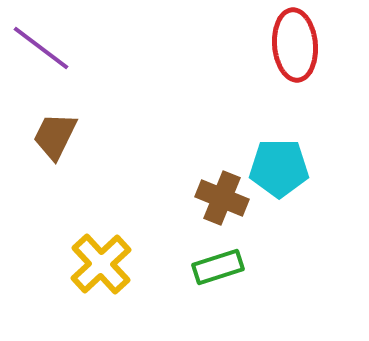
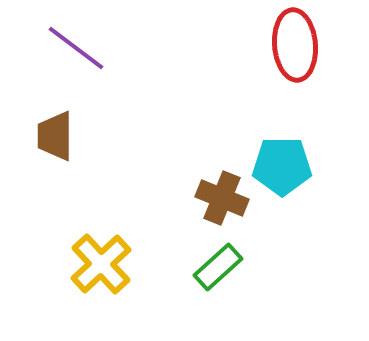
purple line: moved 35 px right
brown trapezoid: rotated 26 degrees counterclockwise
cyan pentagon: moved 3 px right, 2 px up
green rectangle: rotated 24 degrees counterclockwise
